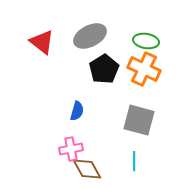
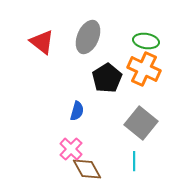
gray ellipse: moved 2 px left, 1 px down; rotated 40 degrees counterclockwise
black pentagon: moved 3 px right, 9 px down
gray square: moved 2 px right, 3 px down; rotated 24 degrees clockwise
pink cross: rotated 35 degrees counterclockwise
